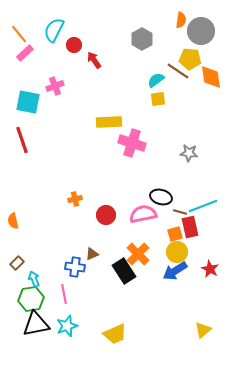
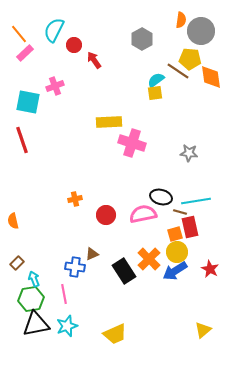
yellow square at (158, 99): moved 3 px left, 6 px up
cyan line at (203, 206): moved 7 px left, 5 px up; rotated 12 degrees clockwise
orange cross at (138, 254): moved 11 px right, 5 px down
